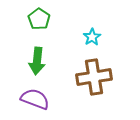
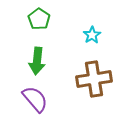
cyan star: moved 2 px up
brown cross: moved 2 px down
purple semicircle: rotated 28 degrees clockwise
